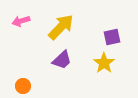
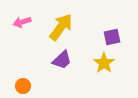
pink arrow: moved 1 px right, 1 px down
yellow arrow: rotated 8 degrees counterclockwise
